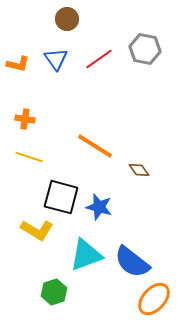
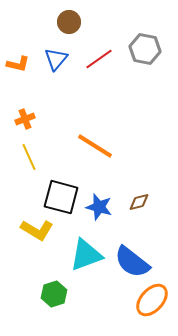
brown circle: moved 2 px right, 3 px down
blue triangle: rotated 15 degrees clockwise
orange cross: rotated 30 degrees counterclockwise
yellow line: rotated 48 degrees clockwise
brown diamond: moved 32 px down; rotated 70 degrees counterclockwise
green hexagon: moved 2 px down
orange ellipse: moved 2 px left, 1 px down
